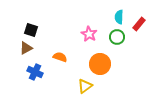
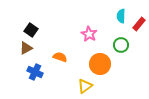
cyan semicircle: moved 2 px right, 1 px up
black square: rotated 16 degrees clockwise
green circle: moved 4 px right, 8 px down
